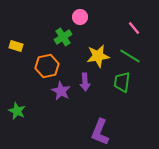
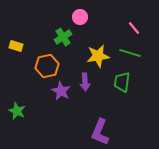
green line: moved 3 px up; rotated 15 degrees counterclockwise
